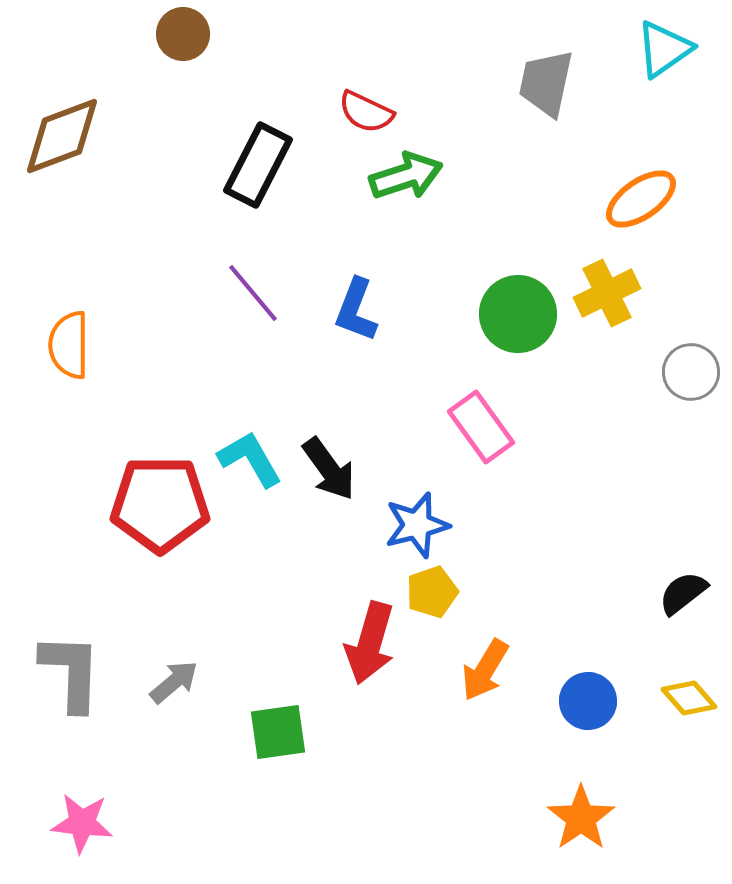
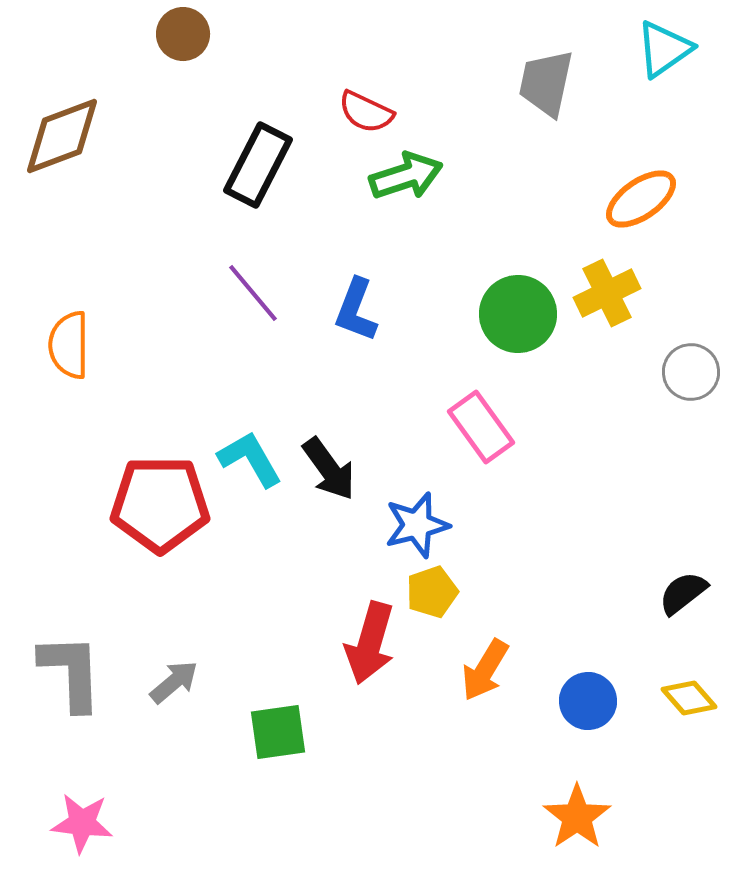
gray L-shape: rotated 4 degrees counterclockwise
orange star: moved 4 px left, 1 px up
